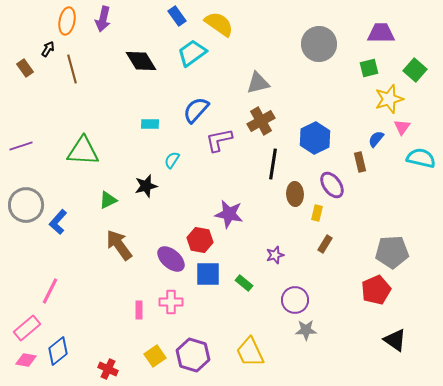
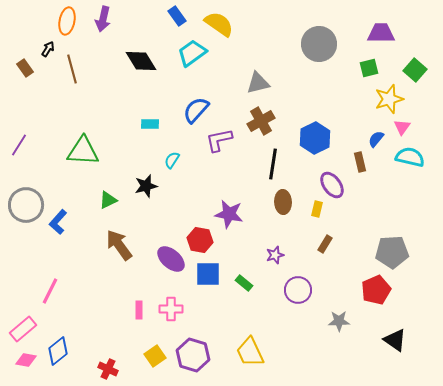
purple line at (21, 146): moved 2 px left, 1 px up; rotated 40 degrees counterclockwise
cyan semicircle at (421, 158): moved 11 px left, 1 px up
brown ellipse at (295, 194): moved 12 px left, 8 px down
yellow rectangle at (317, 213): moved 4 px up
purple circle at (295, 300): moved 3 px right, 10 px up
pink cross at (171, 302): moved 7 px down
pink rectangle at (27, 328): moved 4 px left, 1 px down
gray star at (306, 330): moved 33 px right, 9 px up
